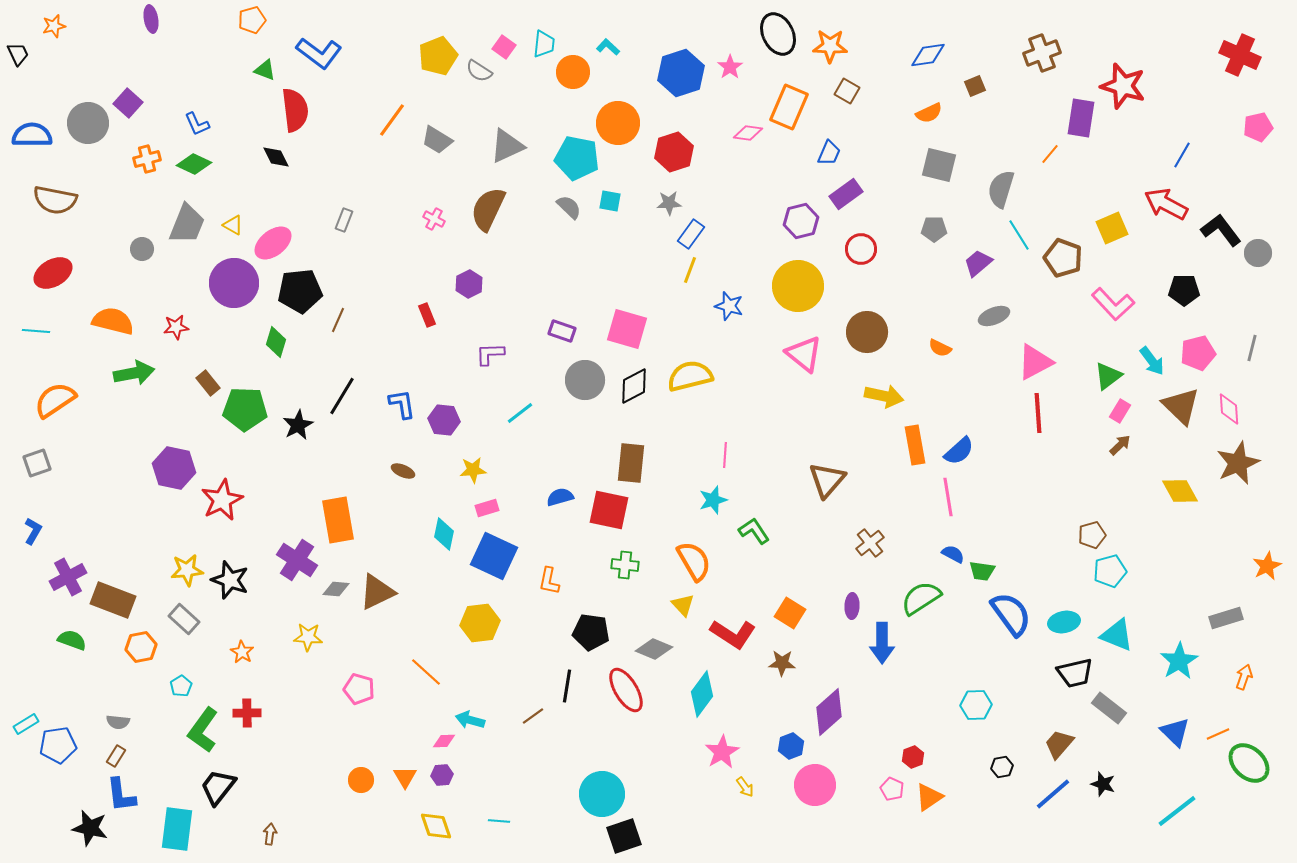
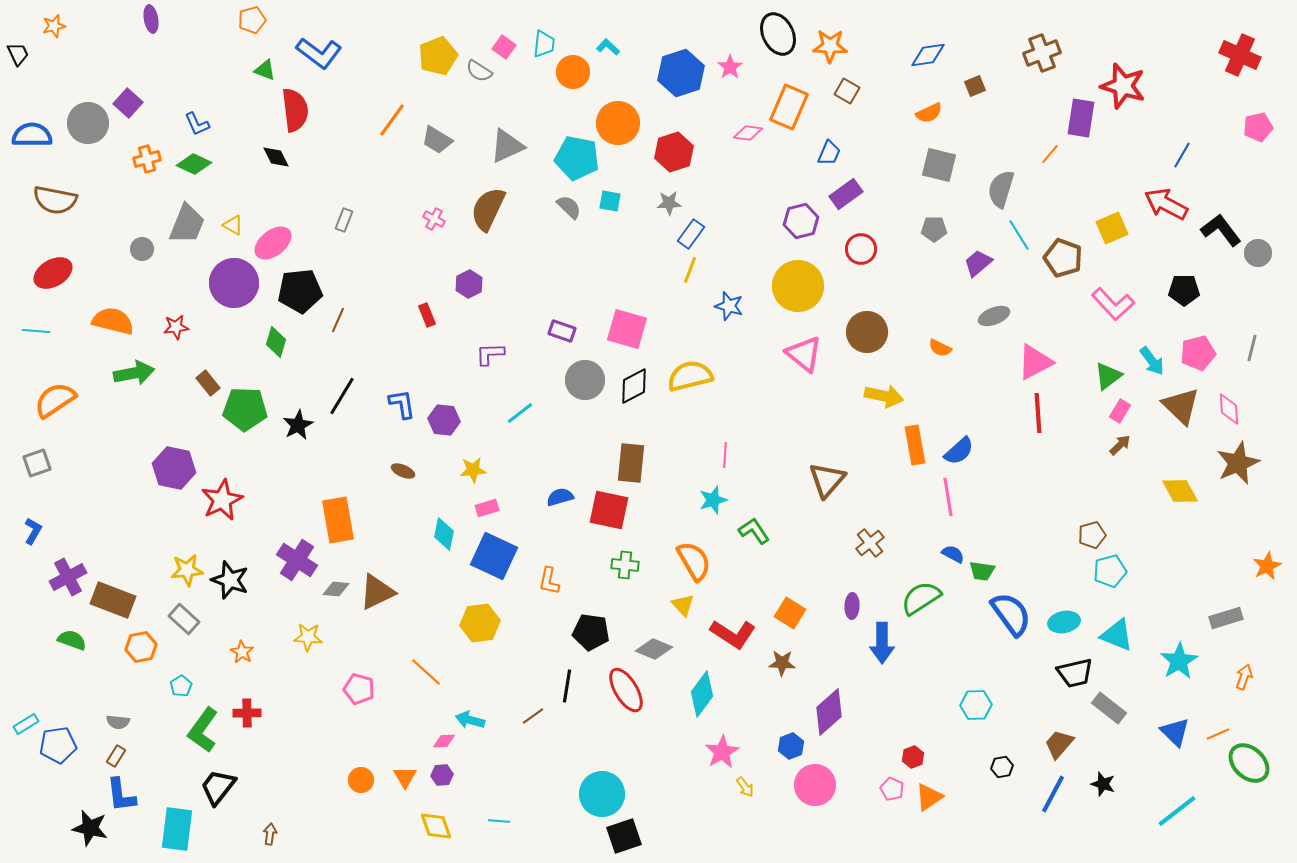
blue line at (1053, 794): rotated 21 degrees counterclockwise
